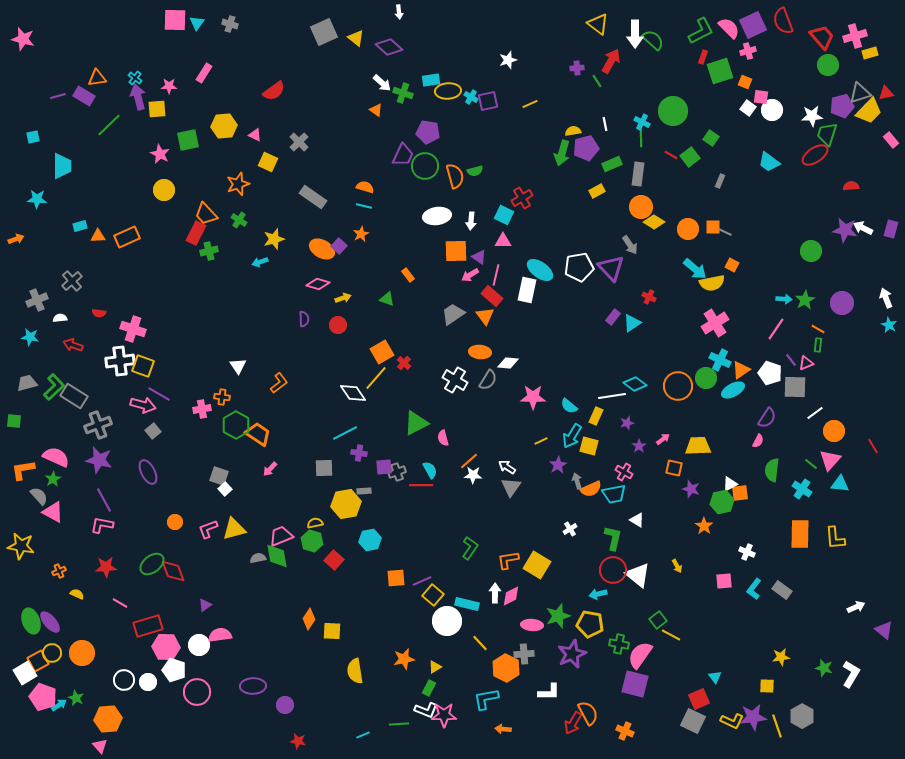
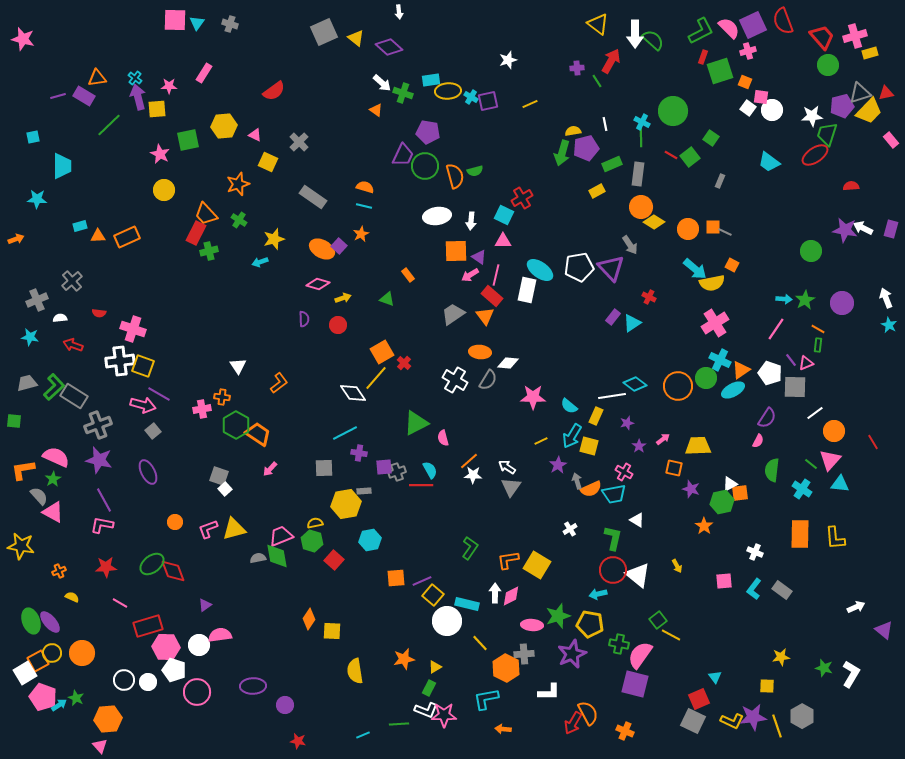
red line at (873, 446): moved 4 px up
white cross at (747, 552): moved 8 px right
yellow semicircle at (77, 594): moved 5 px left, 3 px down
